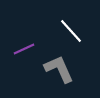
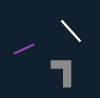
gray L-shape: moved 5 px right, 2 px down; rotated 24 degrees clockwise
